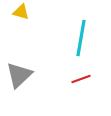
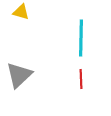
cyan line: rotated 9 degrees counterclockwise
red line: rotated 72 degrees counterclockwise
